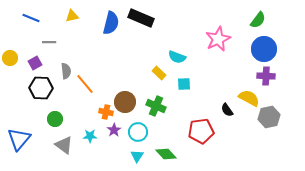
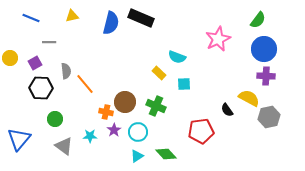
gray triangle: moved 1 px down
cyan triangle: rotated 24 degrees clockwise
